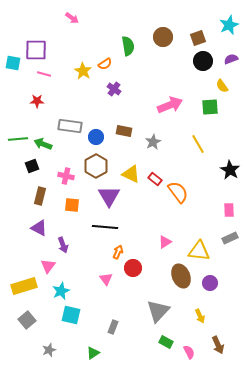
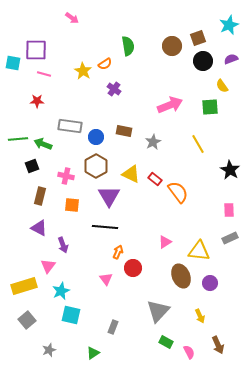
brown circle at (163, 37): moved 9 px right, 9 px down
